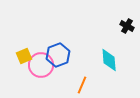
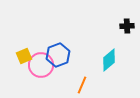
black cross: rotated 32 degrees counterclockwise
cyan diamond: rotated 55 degrees clockwise
